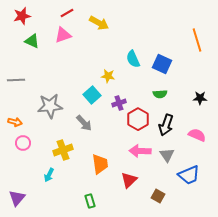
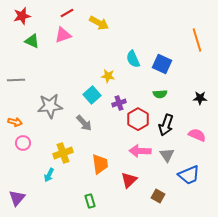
yellow cross: moved 3 px down
